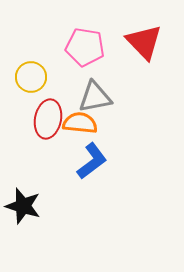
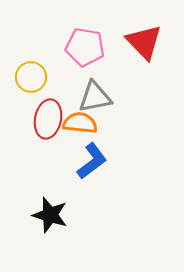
black star: moved 27 px right, 9 px down
